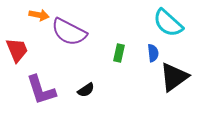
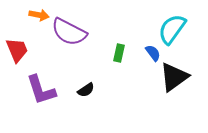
cyan semicircle: moved 4 px right, 6 px down; rotated 84 degrees clockwise
blue semicircle: rotated 30 degrees counterclockwise
